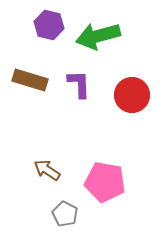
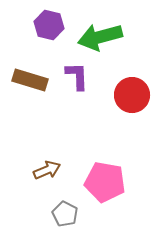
green arrow: moved 2 px right, 1 px down
purple L-shape: moved 2 px left, 8 px up
brown arrow: rotated 124 degrees clockwise
